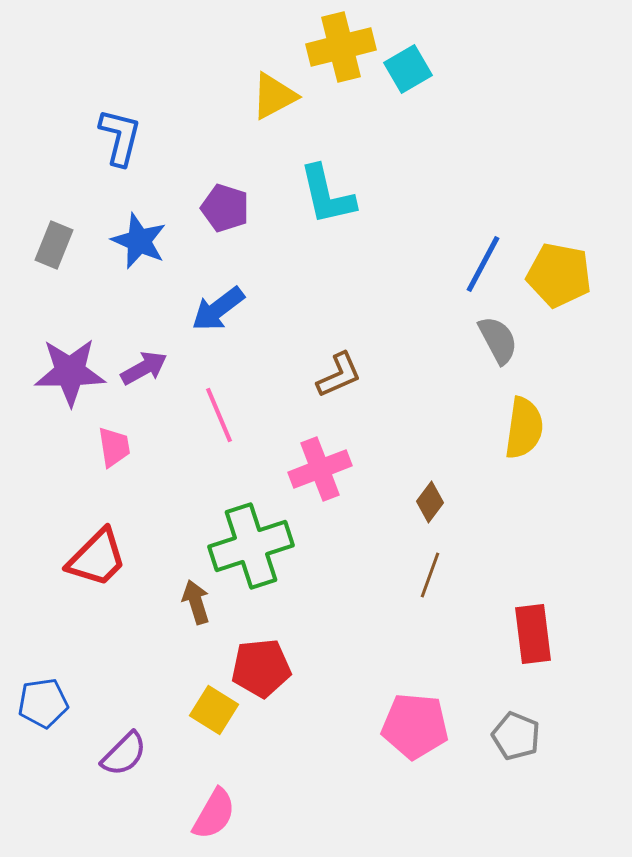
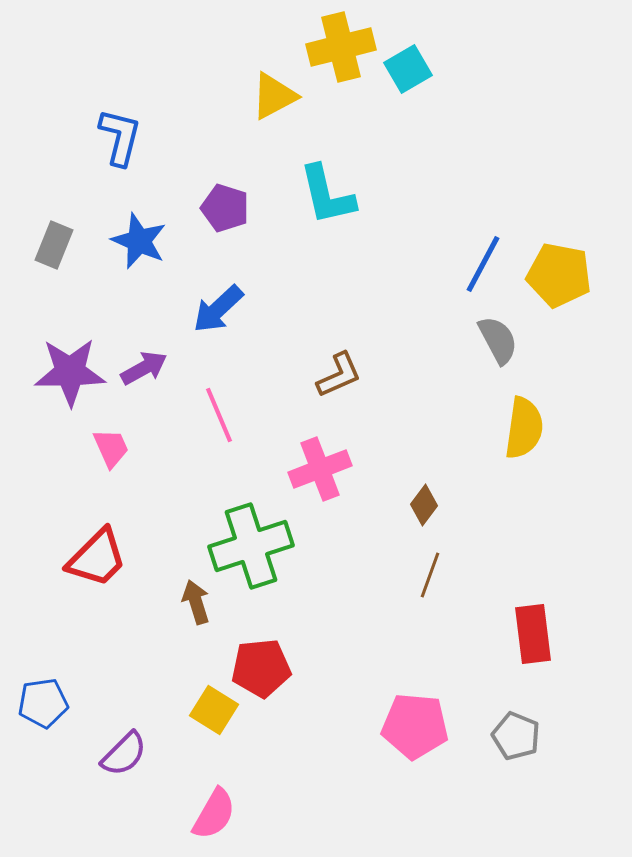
blue arrow: rotated 6 degrees counterclockwise
pink trapezoid: moved 3 px left, 1 px down; rotated 15 degrees counterclockwise
brown diamond: moved 6 px left, 3 px down
